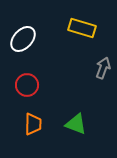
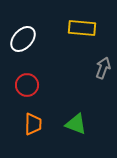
yellow rectangle: rotated 12 degrees counterclockwise
